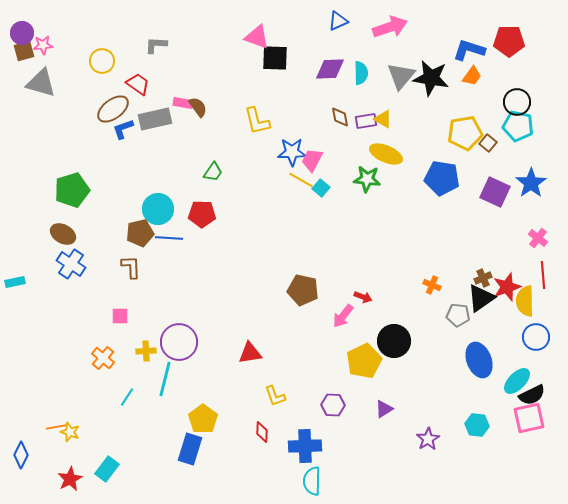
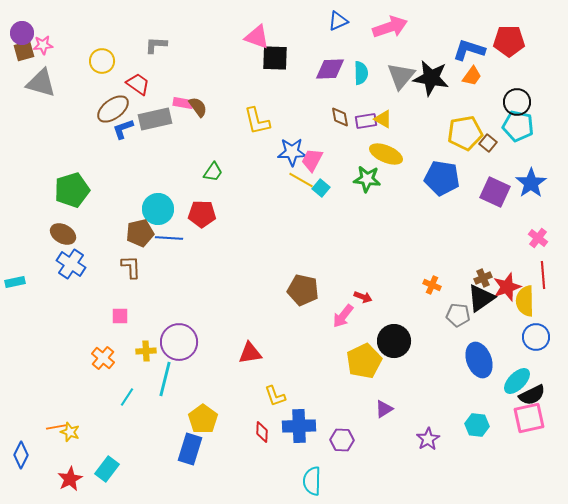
purple hexagon at (333, 405): moved 9 px right, 35 px down
blue cross at (305, 446): moved 6 px left, 20 px up
